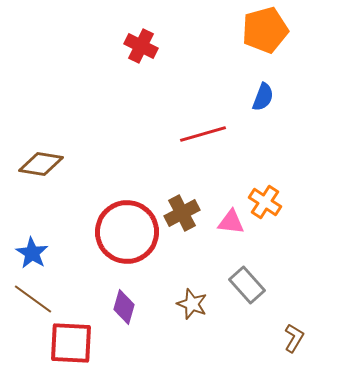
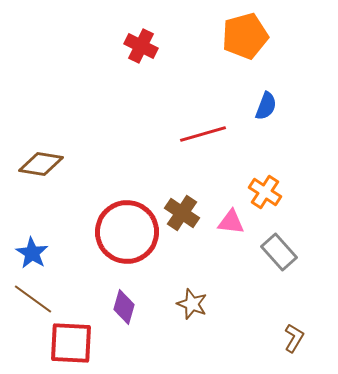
orange pentagon: moved 20 px left, 6 px down
blue semicircle: moved 3 px right, 9 px down
orange cross: moved 10 px up
brown cross: rotated 28 degrees counterclockwise
gray rectangle: moved 32 px right, 33 px up
